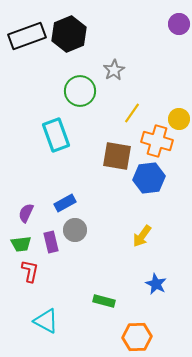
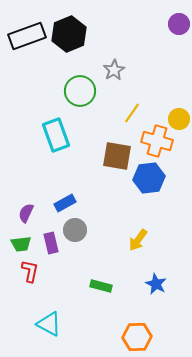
yellow arrow: moved 4 px left, 4 px down
purple rectangle: moved 1 px down
green rectangle: moved 3 px left, 15 px up
cyan triangle: moved 3 px right, 3 px down
